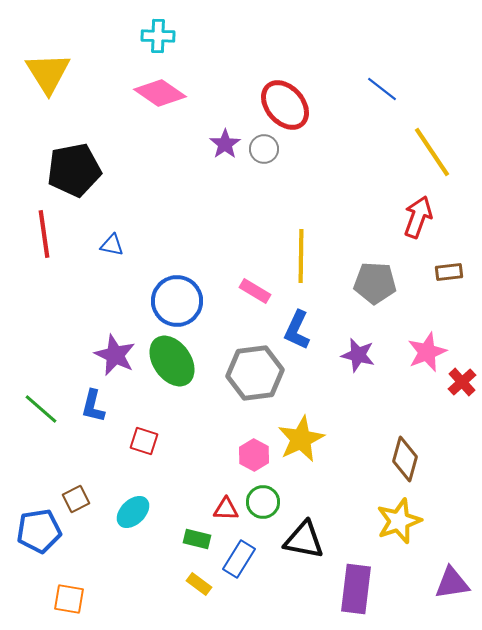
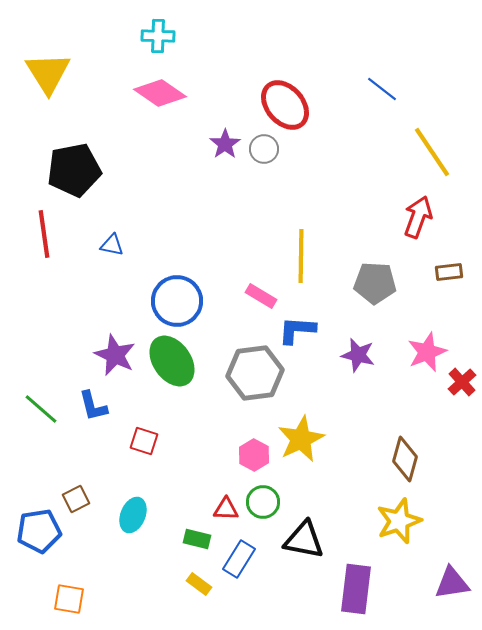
pink rectangle at (255, 291): moved 6 px right, 5 px down
blue L-shape at (297, 330): rotated 69 degrees clockwise
blue L-shape at (93, 406): rotated 28 degrees counterclockwise
cyan ellipse at (133, 512): moved 3 px down; rotated 24 degrees counterclockwise
